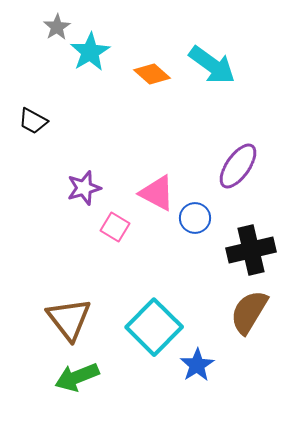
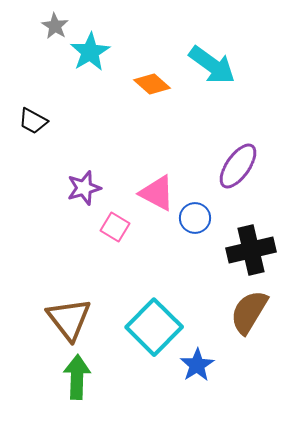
gray star: moved 2 px left, 1 px up; rotated 8 degrees counterclockwise
orange diamond: moved 10 px down
green arrow: rotated 114 degrees clockwise
